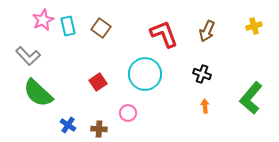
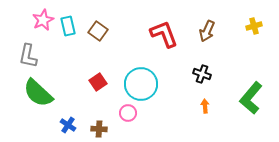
brown square: moved 3 px left, 3 px down
gray L-shape: rotated 55 degrees clockwise
cyan circle: moved 4 px left, 10 px down
